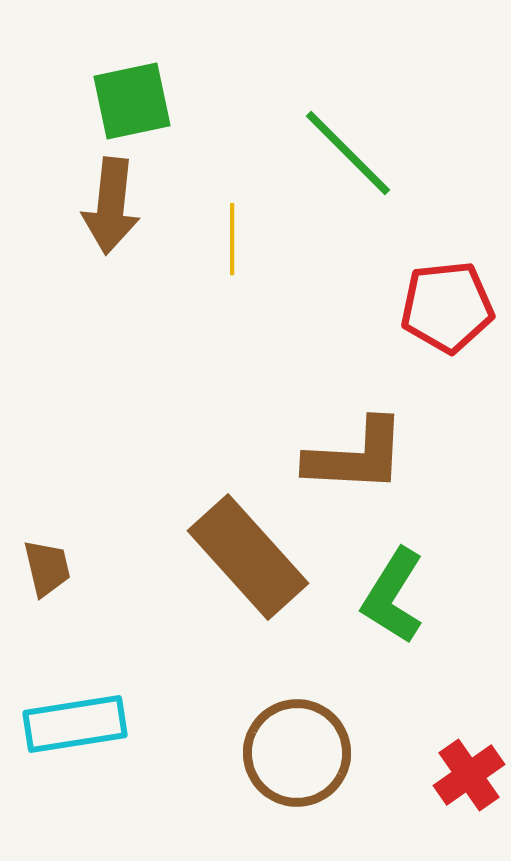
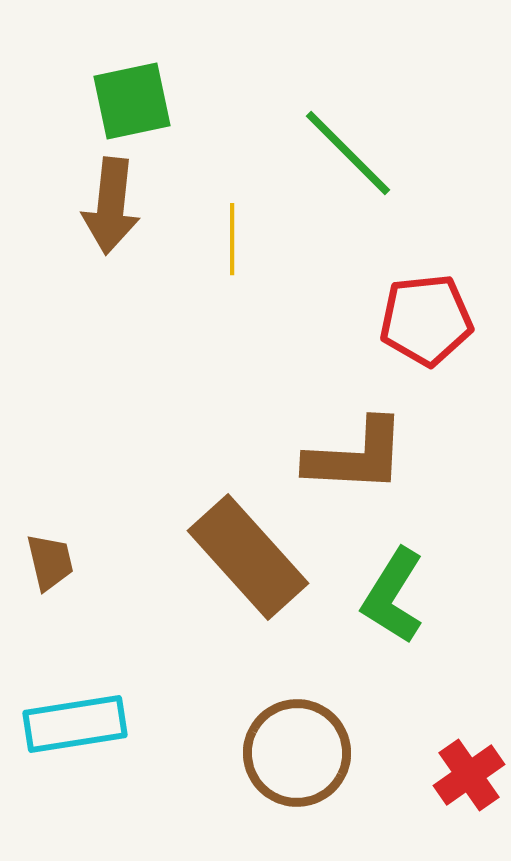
red pentagon: moved 21 px left, 13 px down
brown trapezoid: moved 3 px right, 6 px up
